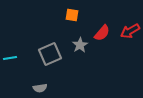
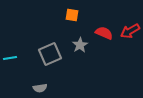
red semicircle: moved 2 px right; rotated 108 degrees counterclockwise
